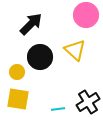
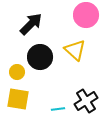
black cross: moved 2 px left, 1 px up
